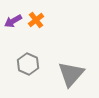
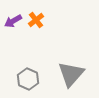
gray hexagon: moved 15 px down
